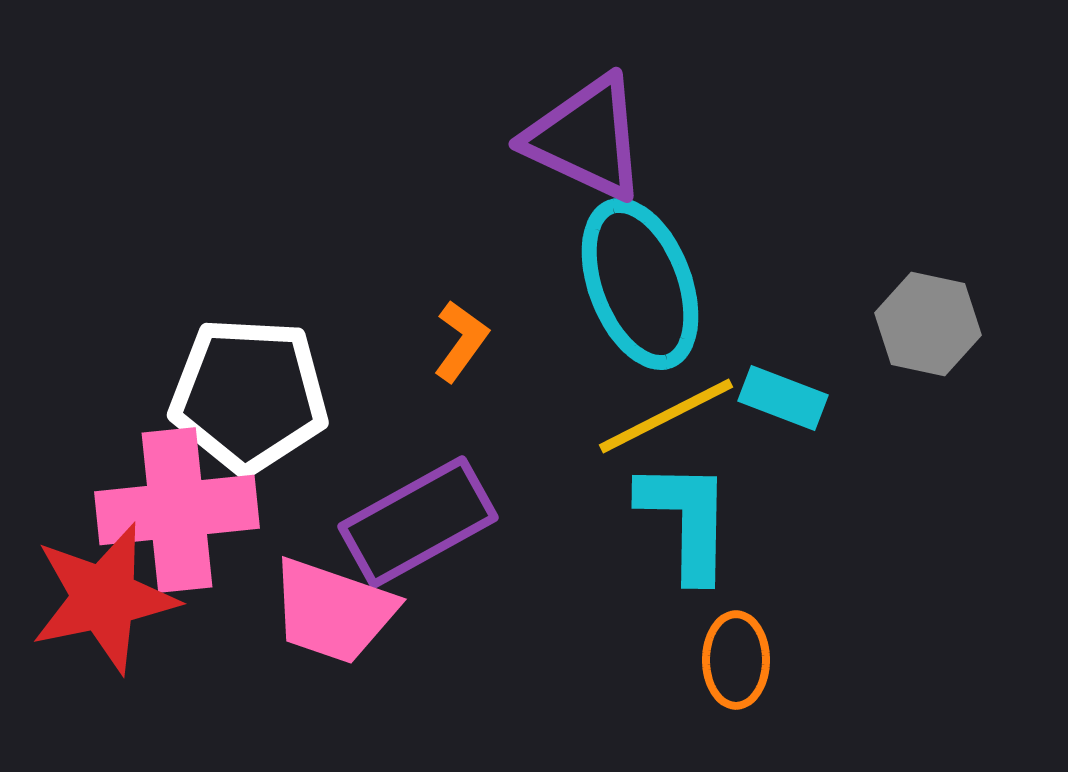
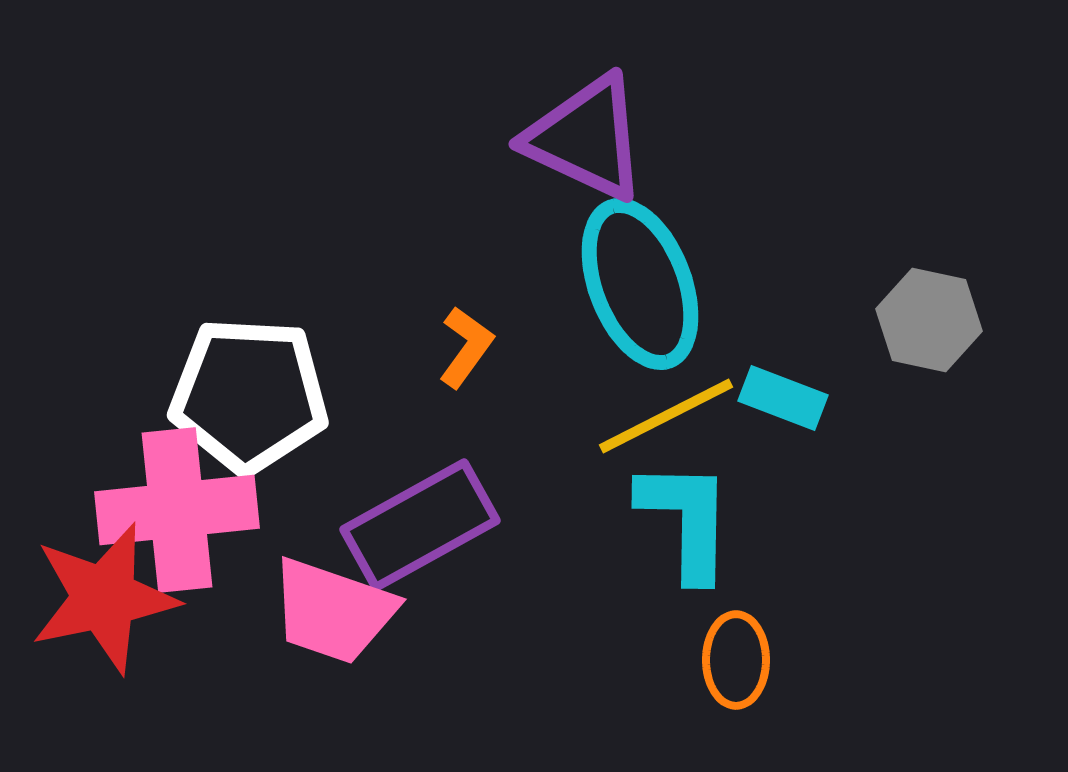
gray hexagon: moved 1 px right, 4 px up
orange L-shape: moved 5 px right, 6 px down
purple rectangle: moved 2 px right, 3 px down
